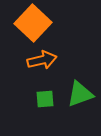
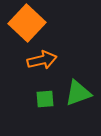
orange square: moved 6 px left
green triangle: moved 2 px left, 1 px up
